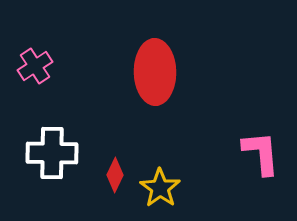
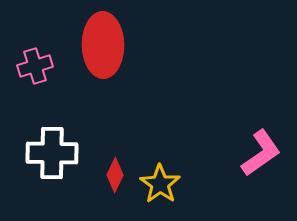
pink cross: rotated 16 degrees clockwise
red ellipse: moved 52 px left, 27 px up
pink L-shape: rotated 60 degrees clockwise
yellow star: moved 4 px up
